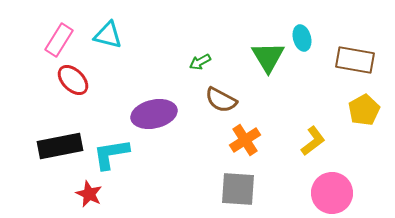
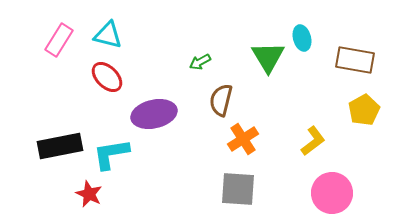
red ellipse: moved 34 px right, 3 px up
brown semicircle: rotated 76 degrees clockwise
orange cross: moved 2 px left, 1 px up
